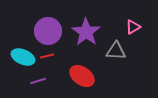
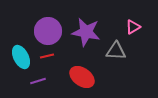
purple star: rotated 24 degrees counterclockwise
cyan ellipse: moved 2 px left; rotated 40 degrees clockwise
red ellipse: moved 1 px down
